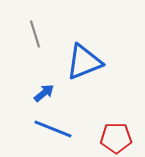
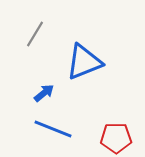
gray line: rotated 48 degrees clockwise
